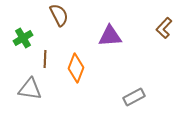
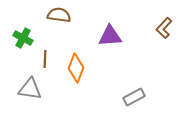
brown semicircle: rotated 55 degrees counterclockwise
green cross: rotated 30 degrees counterclockwise
